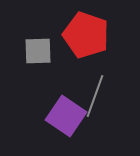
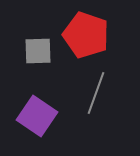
gray line: moved 1 px right, 3 px up
purple square: moved 29 px left
